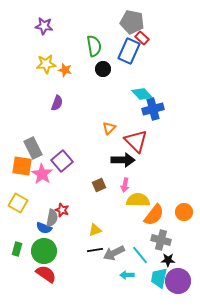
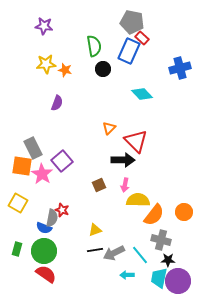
blue cross: moved 27 px right, 41 px up
